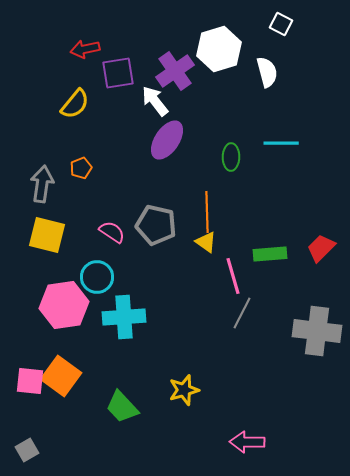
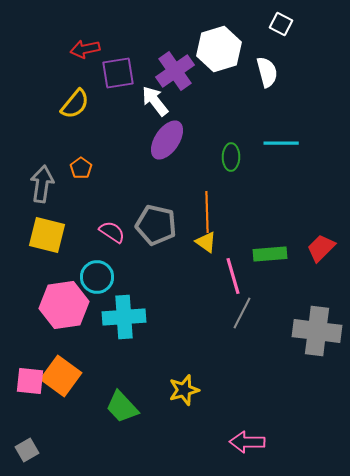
orange pentagon: rotated 15 degrees counterclockwise
